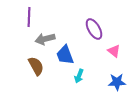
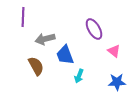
purple line: moved 6 px left
